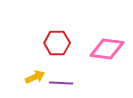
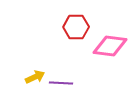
red hexagon: moved 19 px right, 16 px up
pink diamond: moved 3 px right, 3 px up
